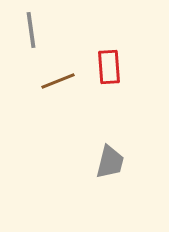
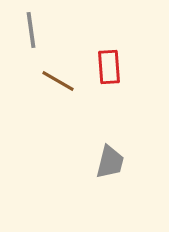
brown line: rotated 52 degrees clockwise
